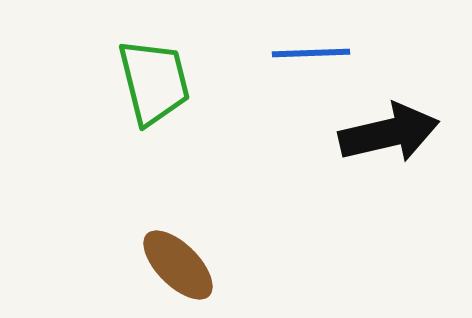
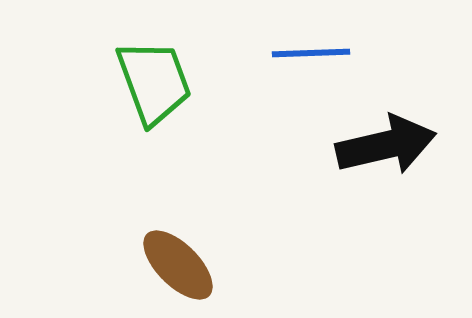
green trapezoid: rotated 6 degrees counterclockwise
black arrow: moved 3 px left, 12 px down
